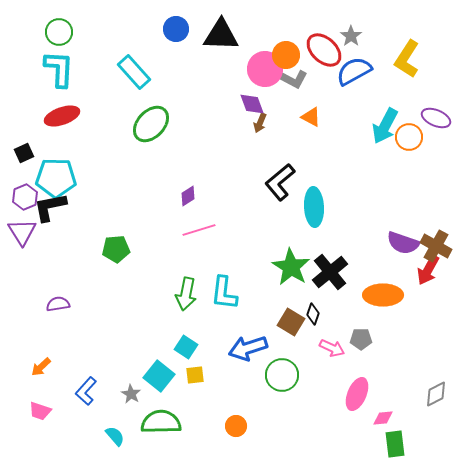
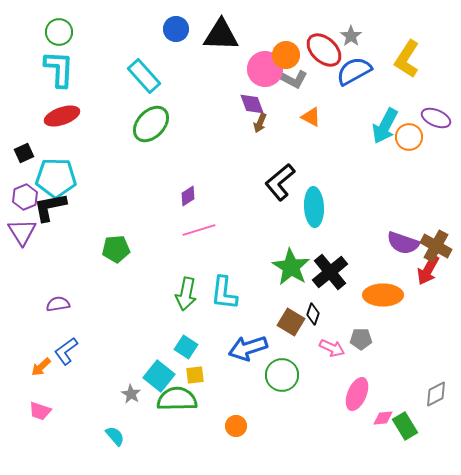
cyan rectangle at (134, 72): moved 10 px right, 4 px down
blue L-shape at (86, 391): moved 20 px left, 40 px up; rotated 12 degrees clockwise
green semicircle at (161, 422): moved 16 px right, 23 px up
green rectangle at (395, 444): moved 10 px right, 18 px up; rotated 24 degrees counterclockwise
